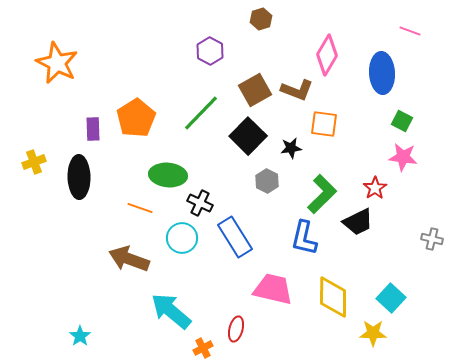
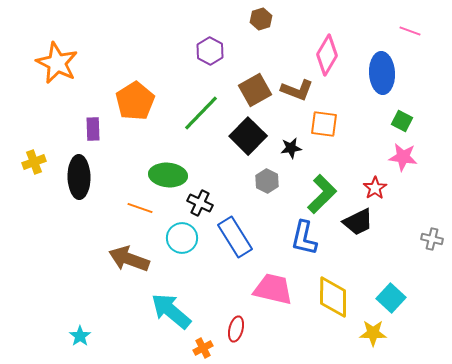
orange pentagon: moved 1 px left, 17 px up
